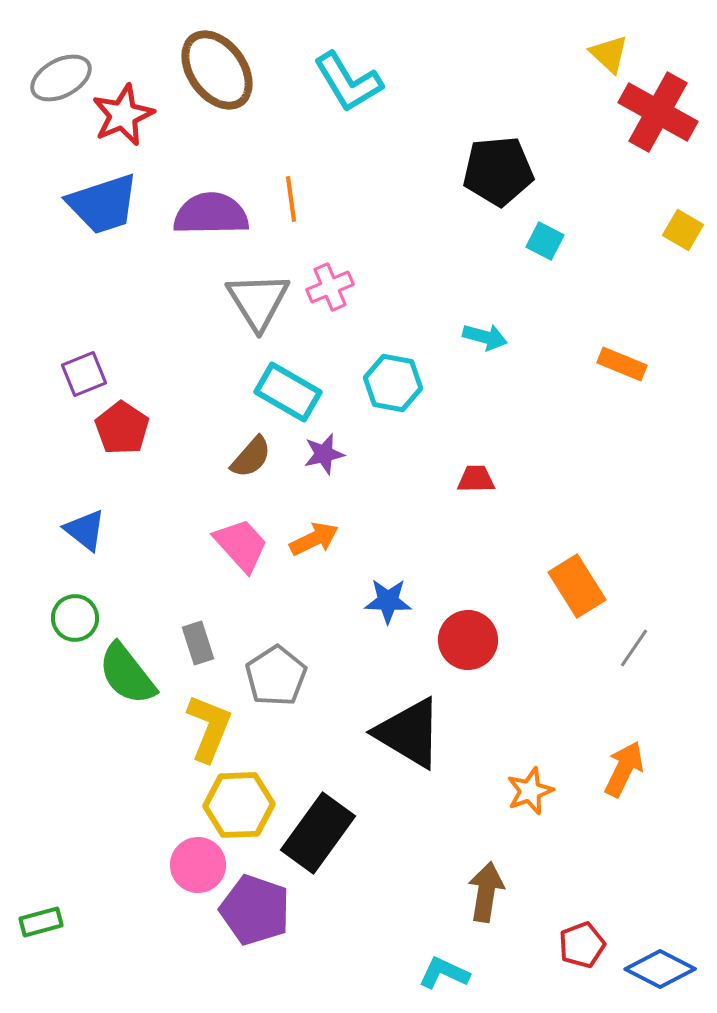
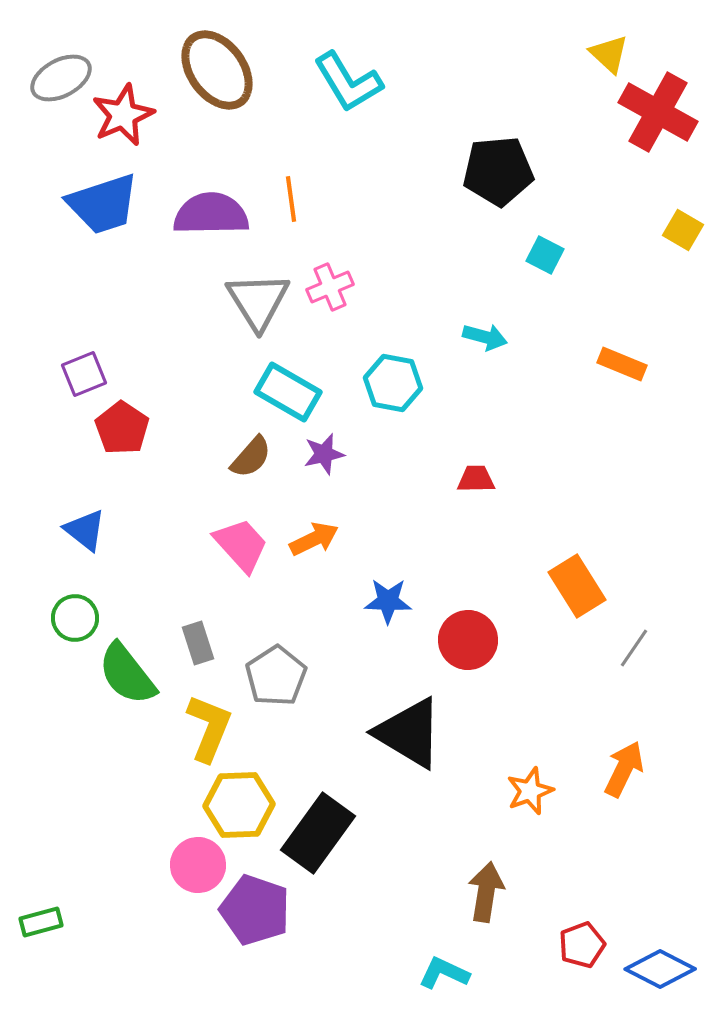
cyan square at (545, 241): moved 14 px down
